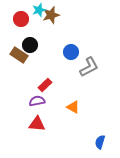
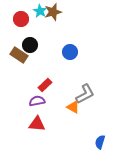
cyan star: moved 1 px right, 1 px down; rotated 24 degrees counterclockwise
brown star: moved 2 px right, 3 px up
blue circle: moved 1 px left
gray L-shape: moved 4 px left, 27 px down
